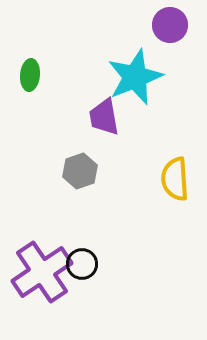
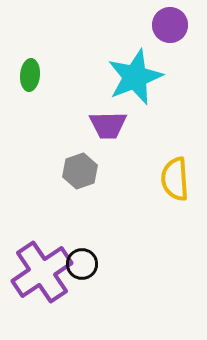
purple trapezoid: moved 4 px right, 8 px down; rotated 81 degrees counterclockwise
